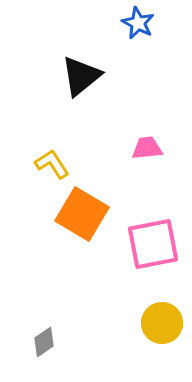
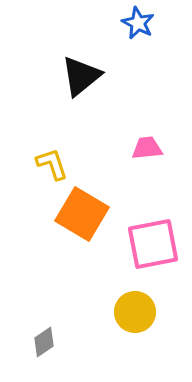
yellow L-shape: rotated 15 degrees clockwise
yellow circle: moved 27 px left, 11 px up
